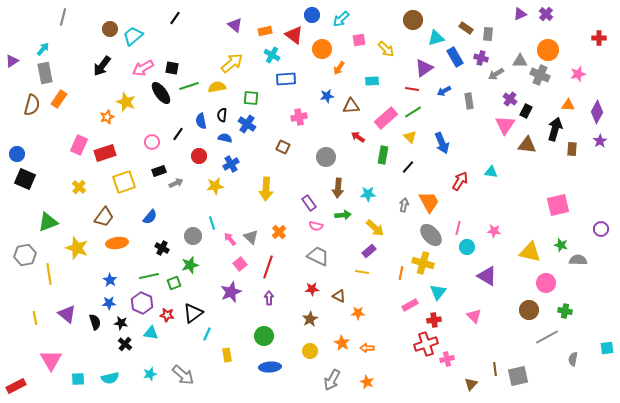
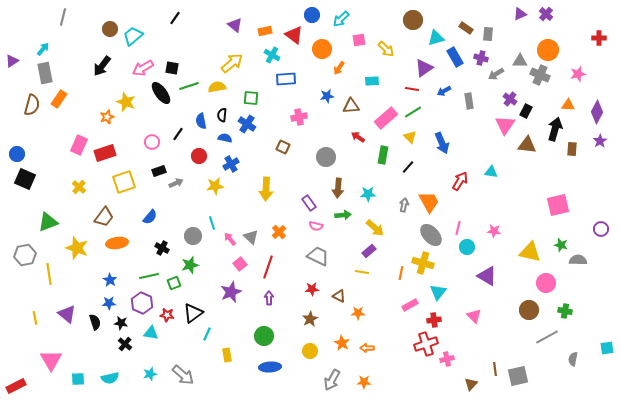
orange star at (367, 382): moved 3 px left; rotated 24 degrees counterclockwise
